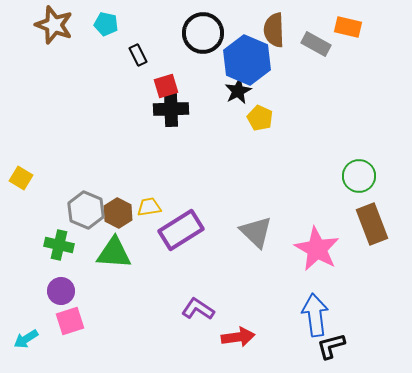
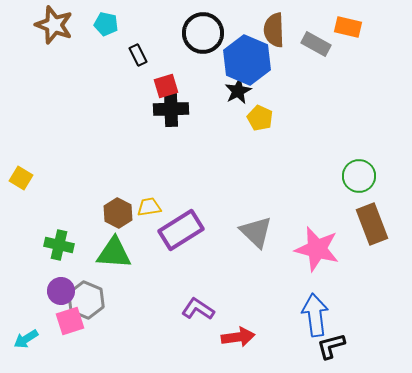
gray hexagon: moved 90 px down
pink star: rotated 15 degrees counterclockwise
